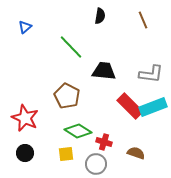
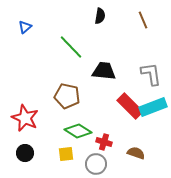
gray L-shape: rotated 105 degrees counterclockwise
brown pentagon: rotated 15 degrees counterclockwise
